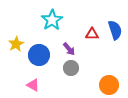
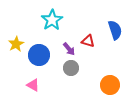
red triangle: moved 4 px left, 7 px down; rotated 16 degrees clockwise
orange circle: moved 1 px right
